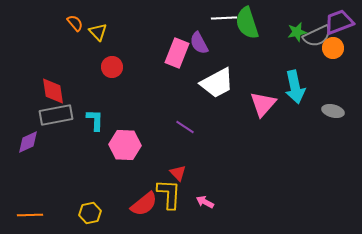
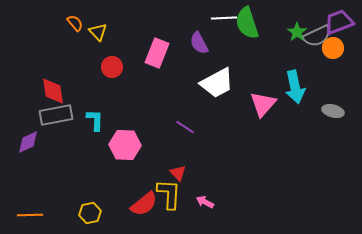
green star: rotated 24 degrees counterclockwise
pink rectangle: moved 20 px left
